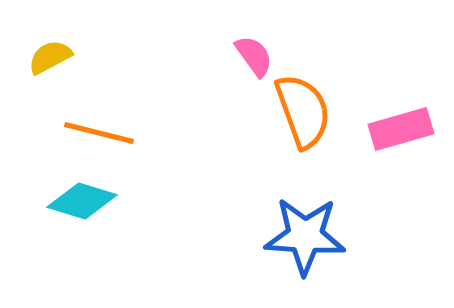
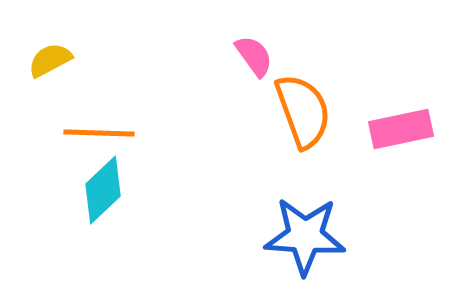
yellow semicircle: moved 3 px down
pink rectangle: rotated 4 degrees clockwise
orange line: rotated 12 degrees counterclockwise
cyan diamond: moved 21 px right, 11 px up; rotated 60 degrees counterclockwise
